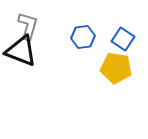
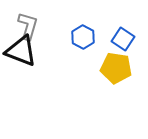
blue hexagon: rotated 25 degrees counterclockwise
